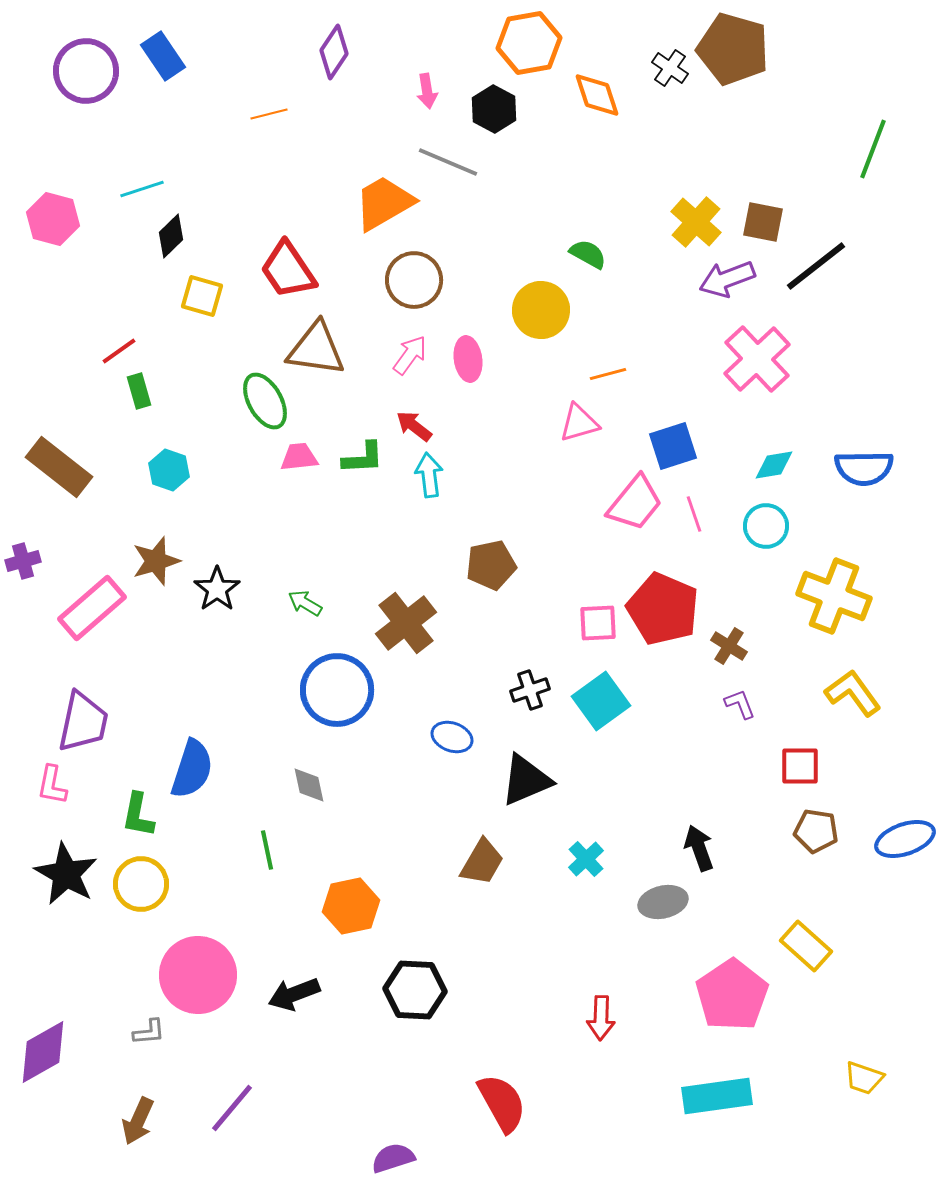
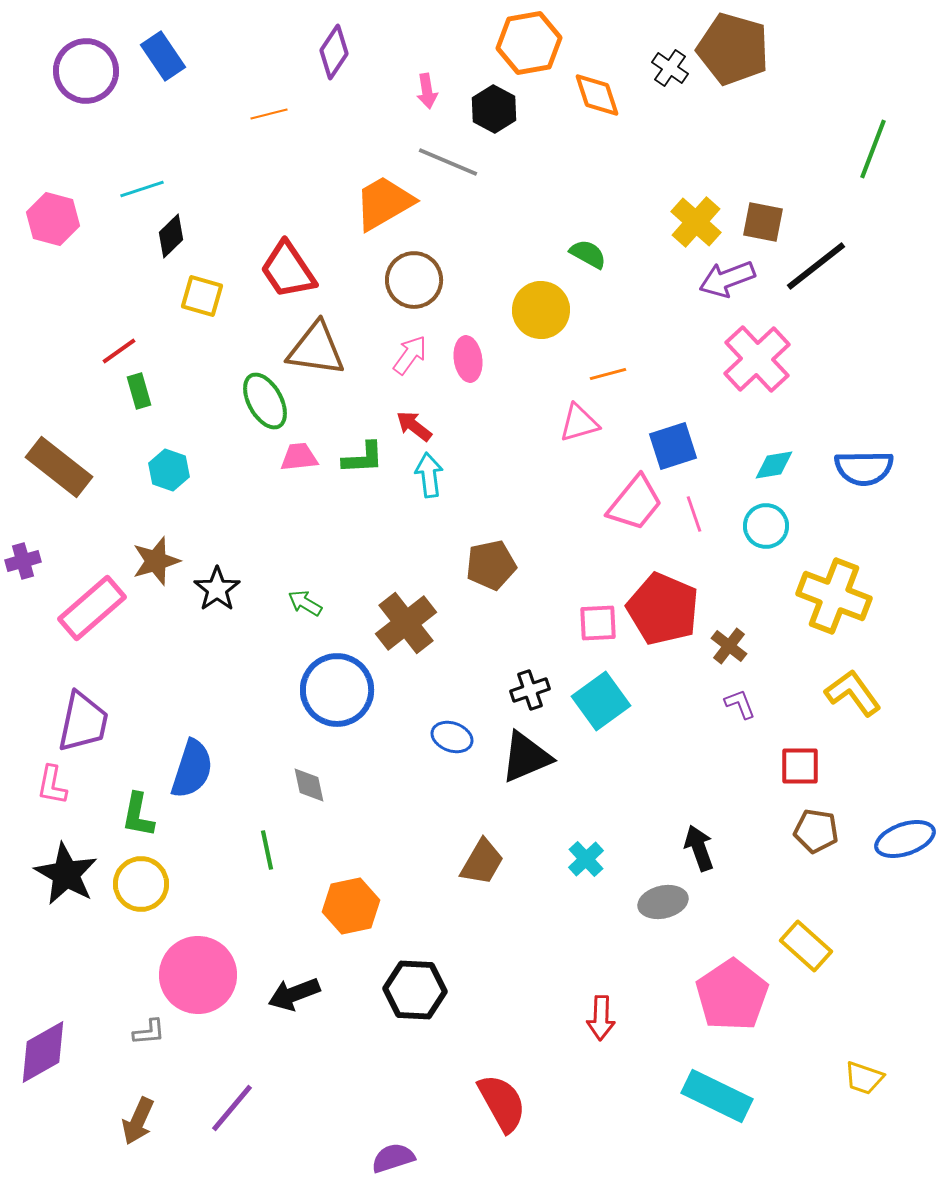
brown cross at (729, 646): rotated 6 degrees clockwise
black triangle at (526, 780): moved 23 px up
cyan rectangle at (717, 1096): rotated 34 degrees clockwise
